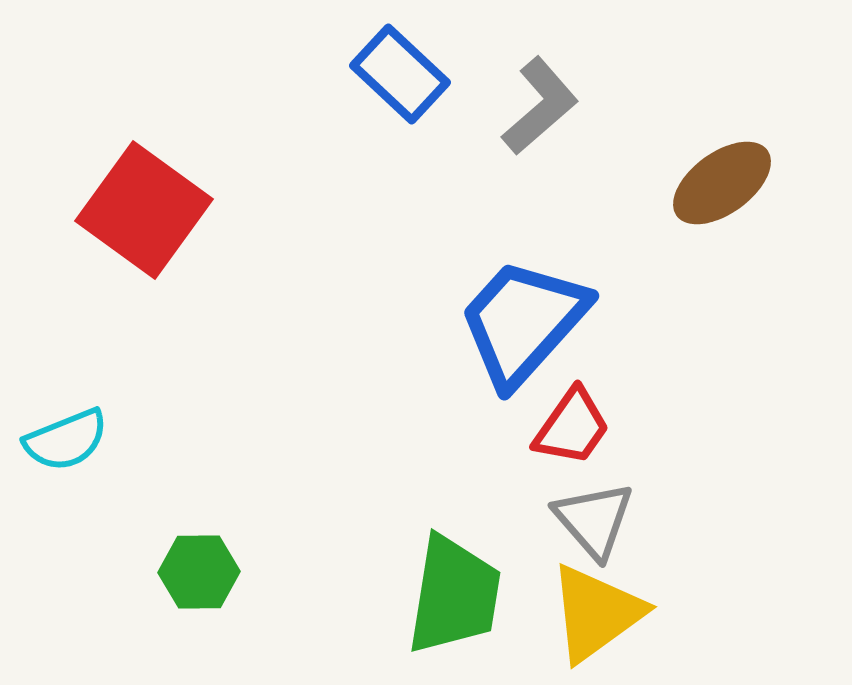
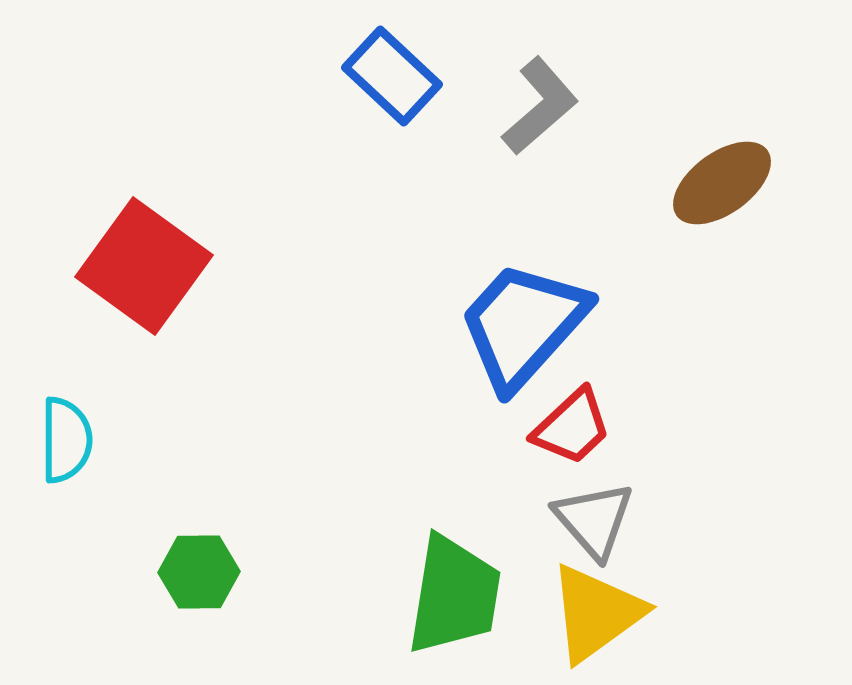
blue rectangle: moved 8 px left, 2 px down
red square: moved 56 px down
blue trapezoid: moved 3 px down
red trapezoid: rotated 12 degrees clockwise
cyan semicircle: rotated 68 degrees counterclockwise
